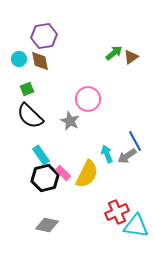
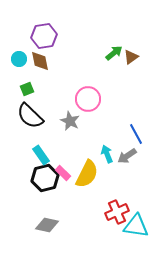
blue line: moved 1 px right, 7 px up
